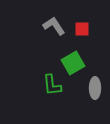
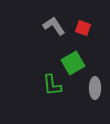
red square: moved 1 px right, 1 px up; rotated 21 degrees clockwise
